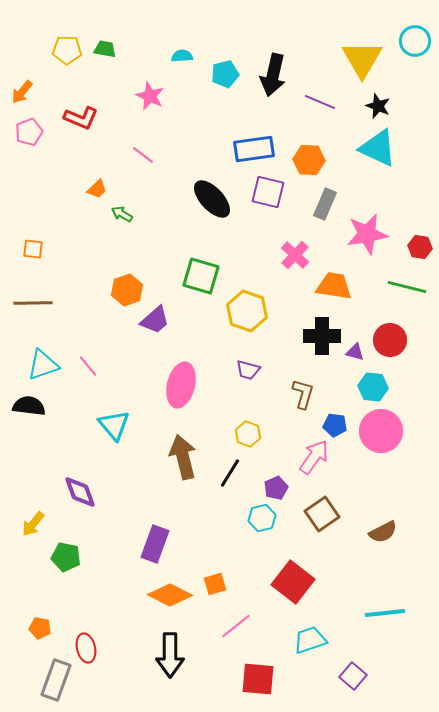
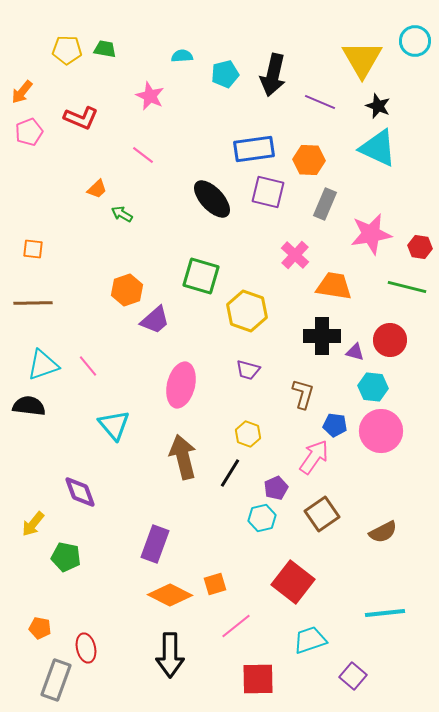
pink star at (367, 234): moved 4 px right
red square at (258, 679): rotated 6 degrees counterclockwise
